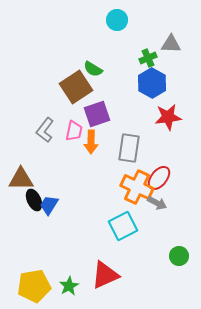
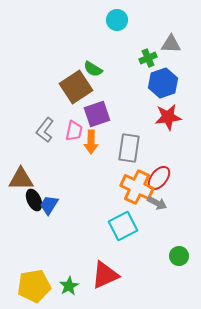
blue hexagon: moved 11 px right; rotated 12 degrees clockwise
